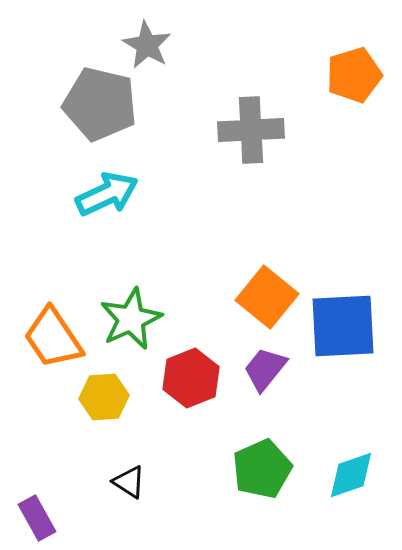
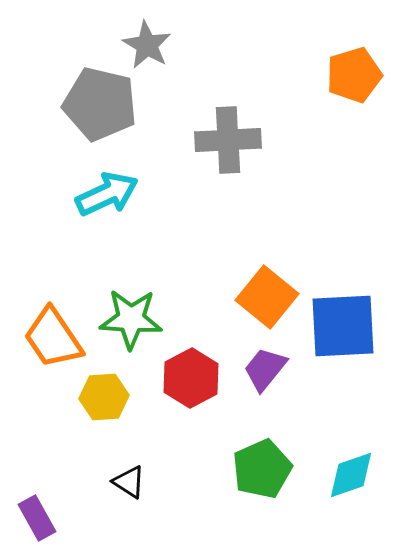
gray cross: moved 23 px left, 10 px down
green star: rotated 28 degrees clockwise
red hexagon: rotated 6 degrees counterclockwise
